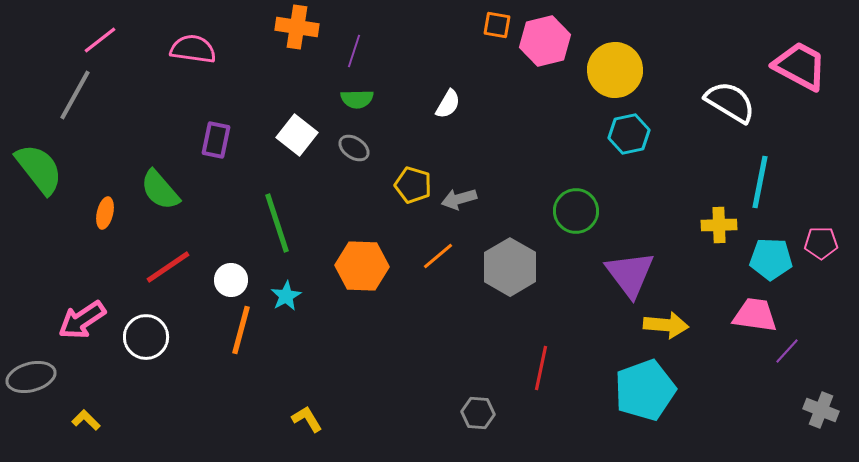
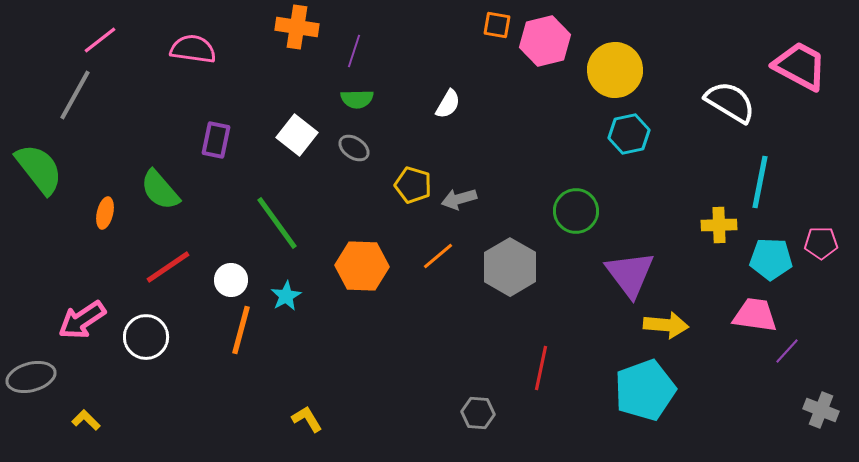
green line at (277, 223): rotated 18 degrees counterclockwise
